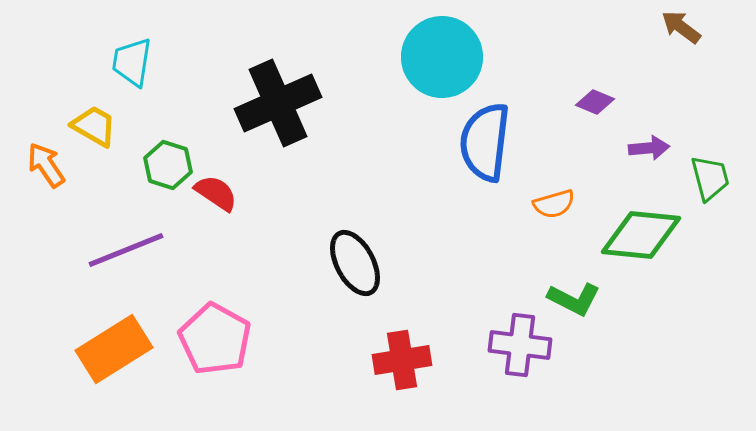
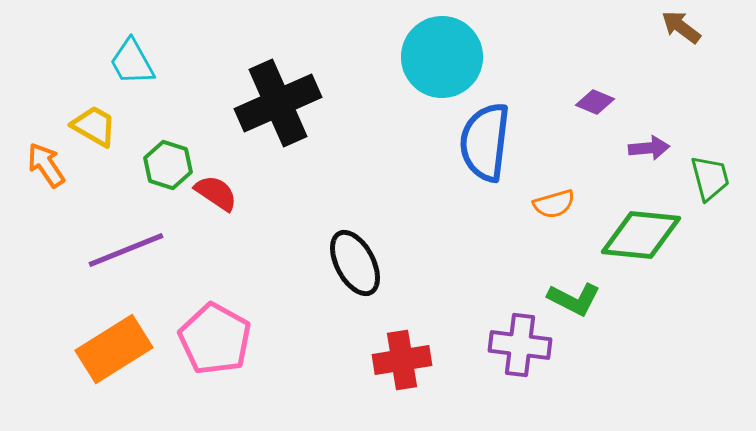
cyan trapezoid: rotated 38 degrees counterclockwise
